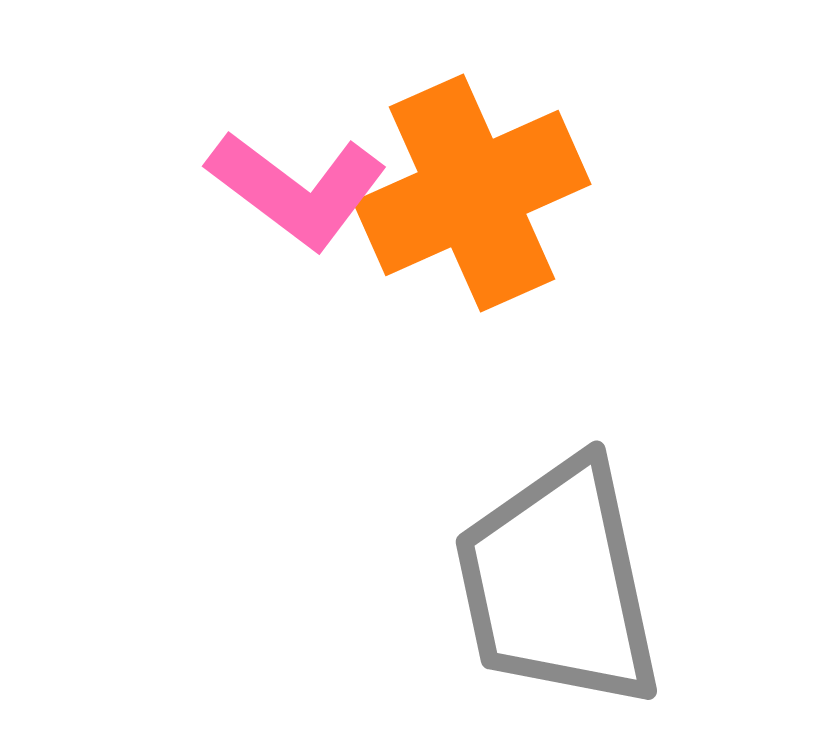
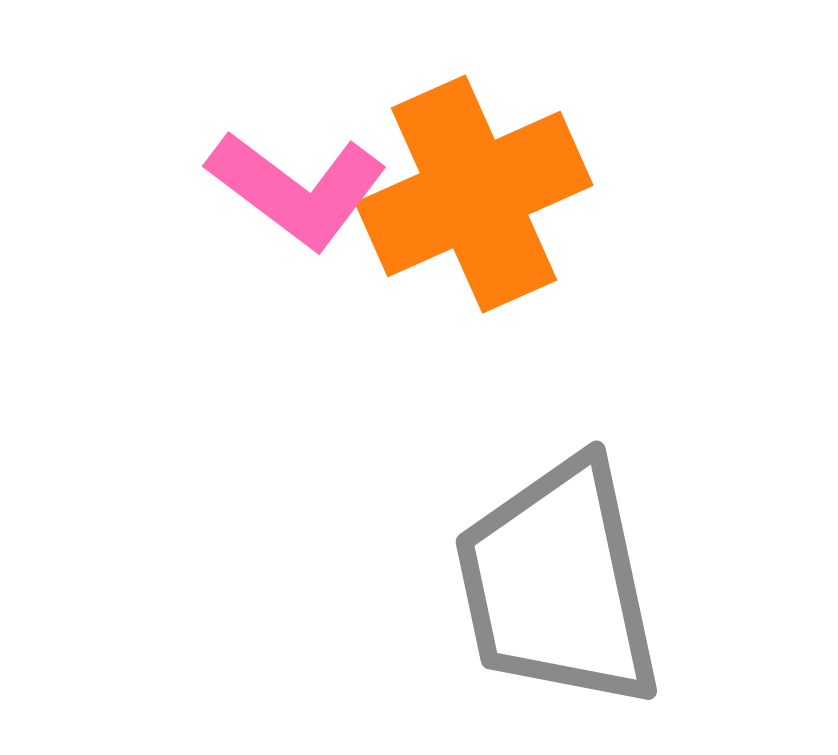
orange cross: moved 2 px right, 1 px down
